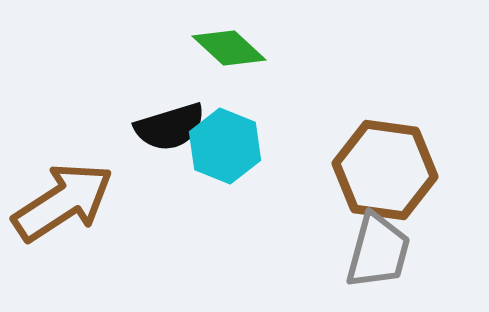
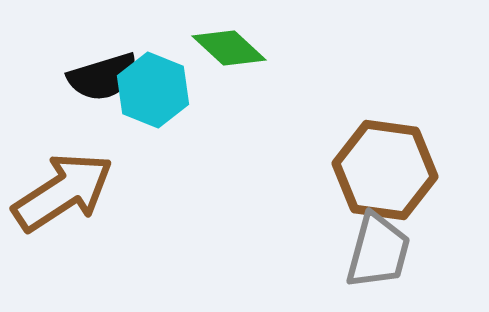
black semicircle: moved 67 px left, 50 px up
cyan hexagon: moved 72 px left, 56 px up
brown arrow: moved 10 px up
